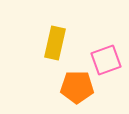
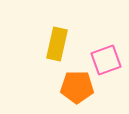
yellow rectangle: moved 2 px right, 1 px down
